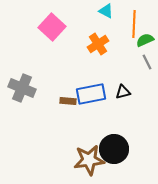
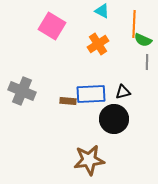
cyan triangle: moved 4 px left
pink square: moved 1 px up; rotated 12 degrees counterclockwise
green semicircle: moved 2 px left; rotated 132 degrees counterclockwise
gray line: rotated 28 degrees clockwise
gray cross: moved 3 px down
blue rectangle: rotated 8 degrees clockwise
black circle: moved 30 px up
